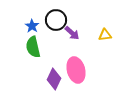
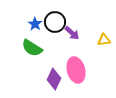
black circle: moved 1 px left, 2 px down
blue star: moved 3 px right, 2 px up
yellow triangle: moved 1 px left, 5 px down
green semicircle: moved 1 px left, 1 px down; rotated 45 degrees counterclockwise
